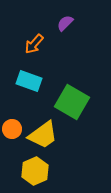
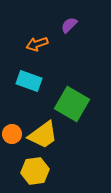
purple semicircle: moved 4 px right, 2 px down
orange arrow: moved 3 px right; rotated 30 degrees clockwise
green square: moved 2 px down
orange circle: moved 5 px down
yellow hexagon: rotated 16 degrees clockwise
